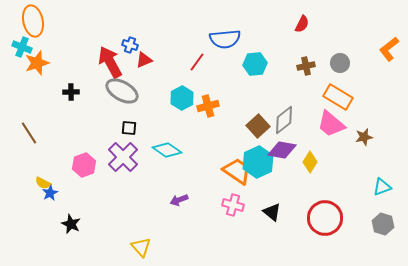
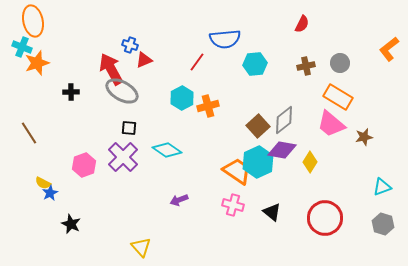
red arrow at (110, 62): moved 1 px right, 7 px down
